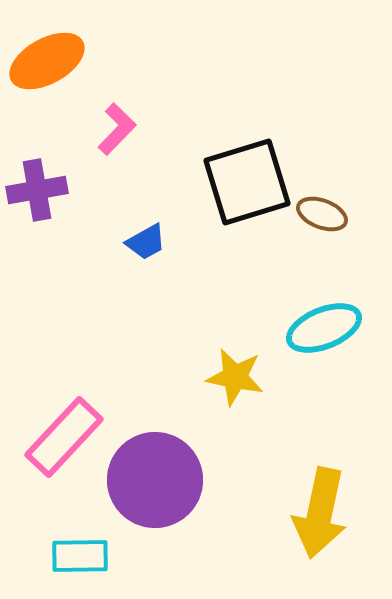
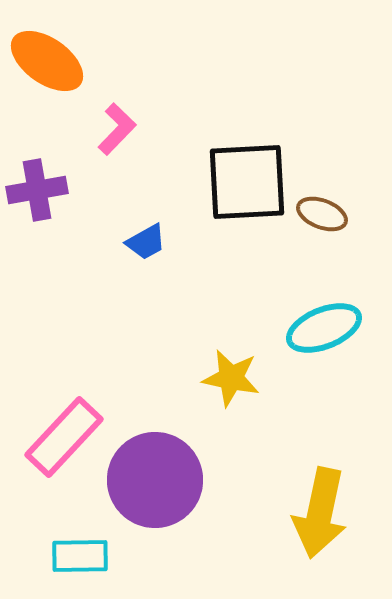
orange ellipse: rotated 64 degrees clockwise
black square: rotated 14 degrees clockwise
yellow star: moved 4 px left, 1 px down
